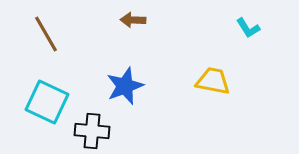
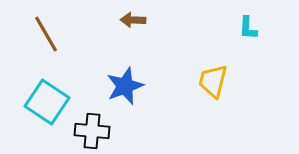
cyan L-shape: rotated 35 degrees clockwise
yellow trapezoid: rotated 87 degrees counterclockwise
cyan square: rotated 9 degrees clockwise
